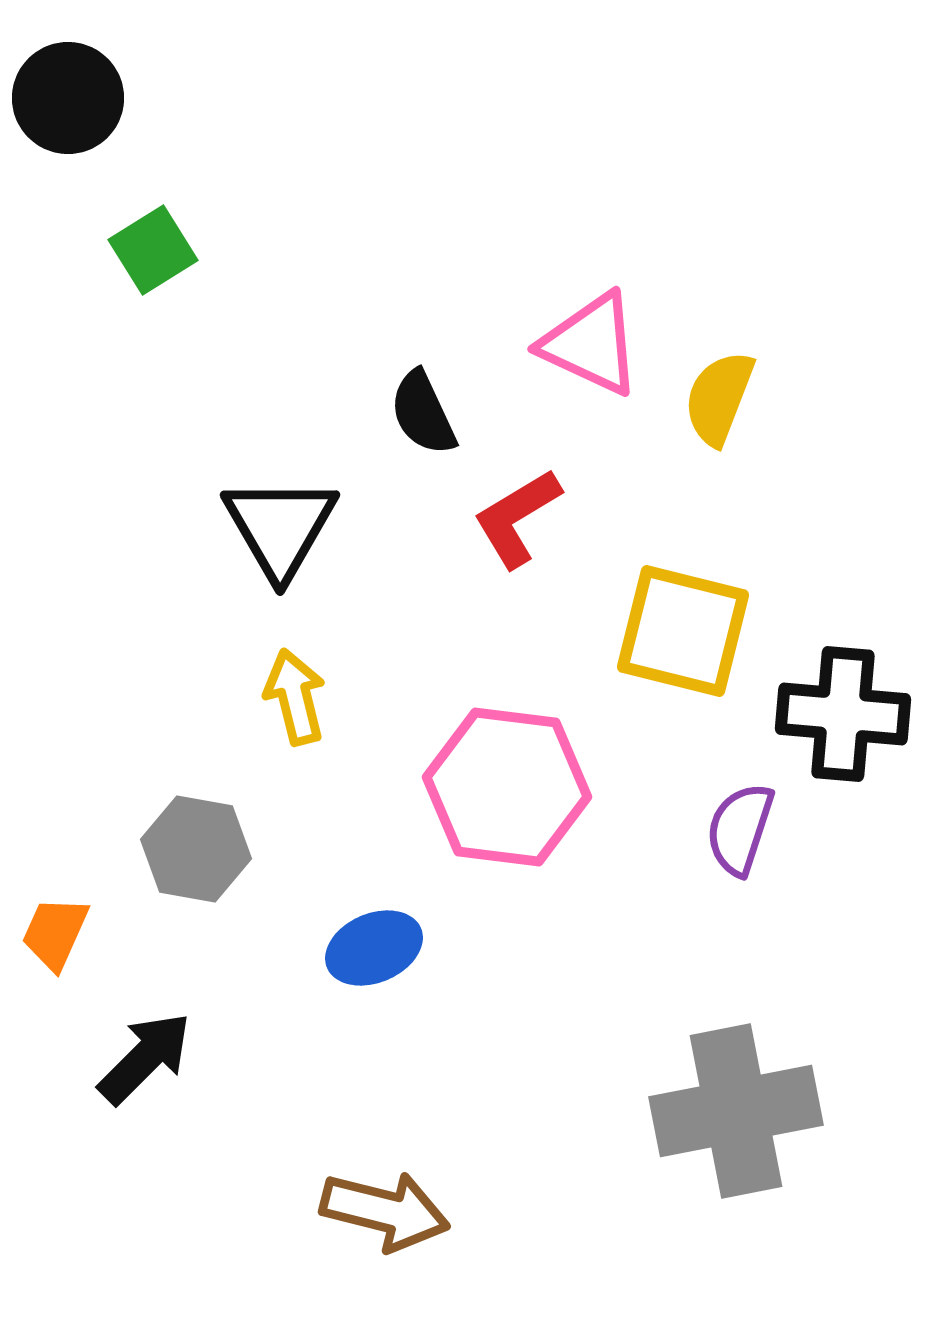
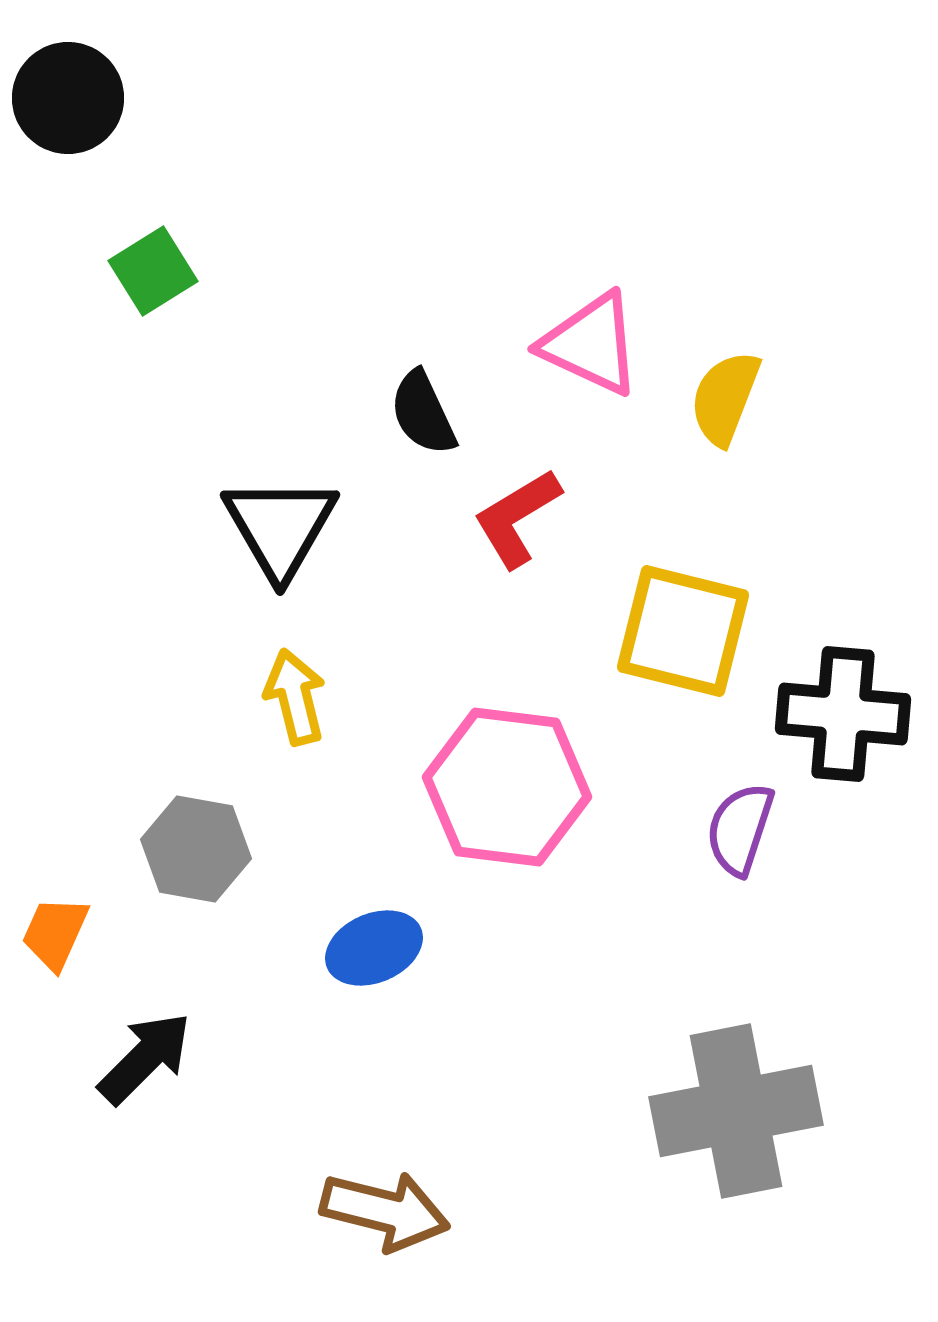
green square: moved 21 px down
yellow semicircle: moved 6 px right
